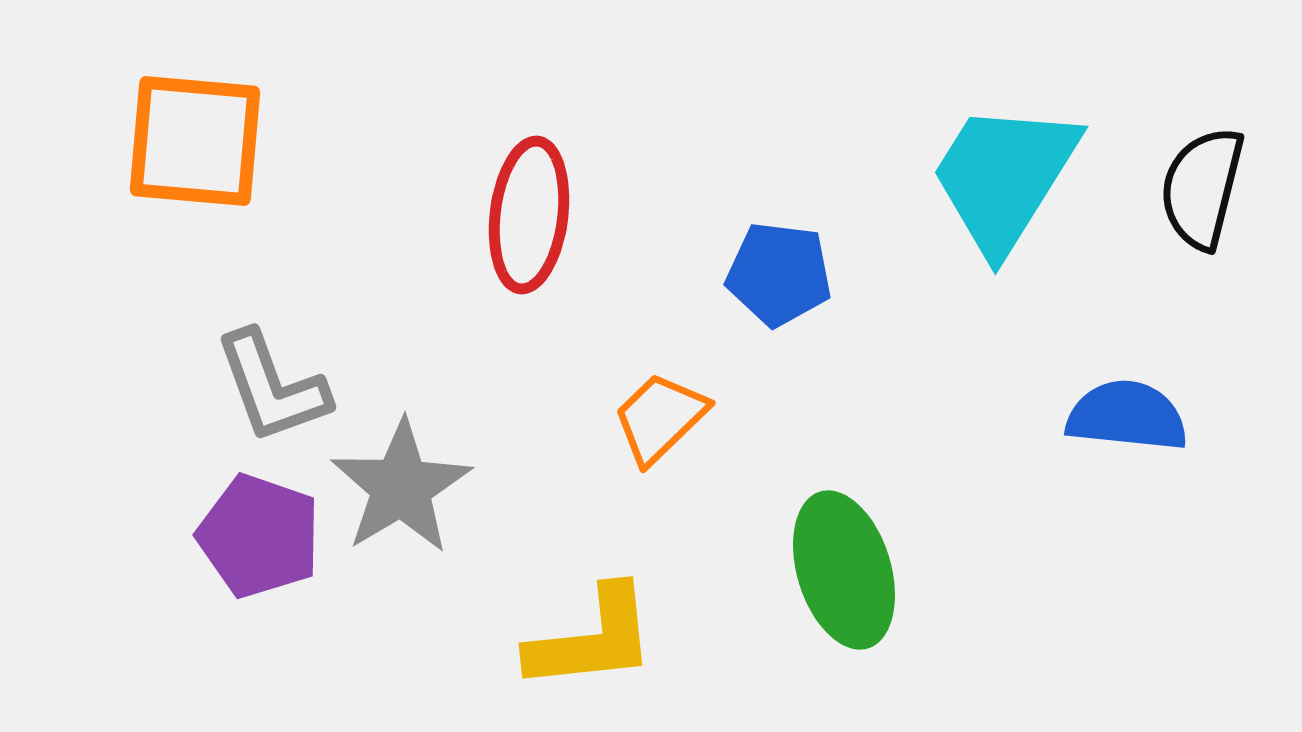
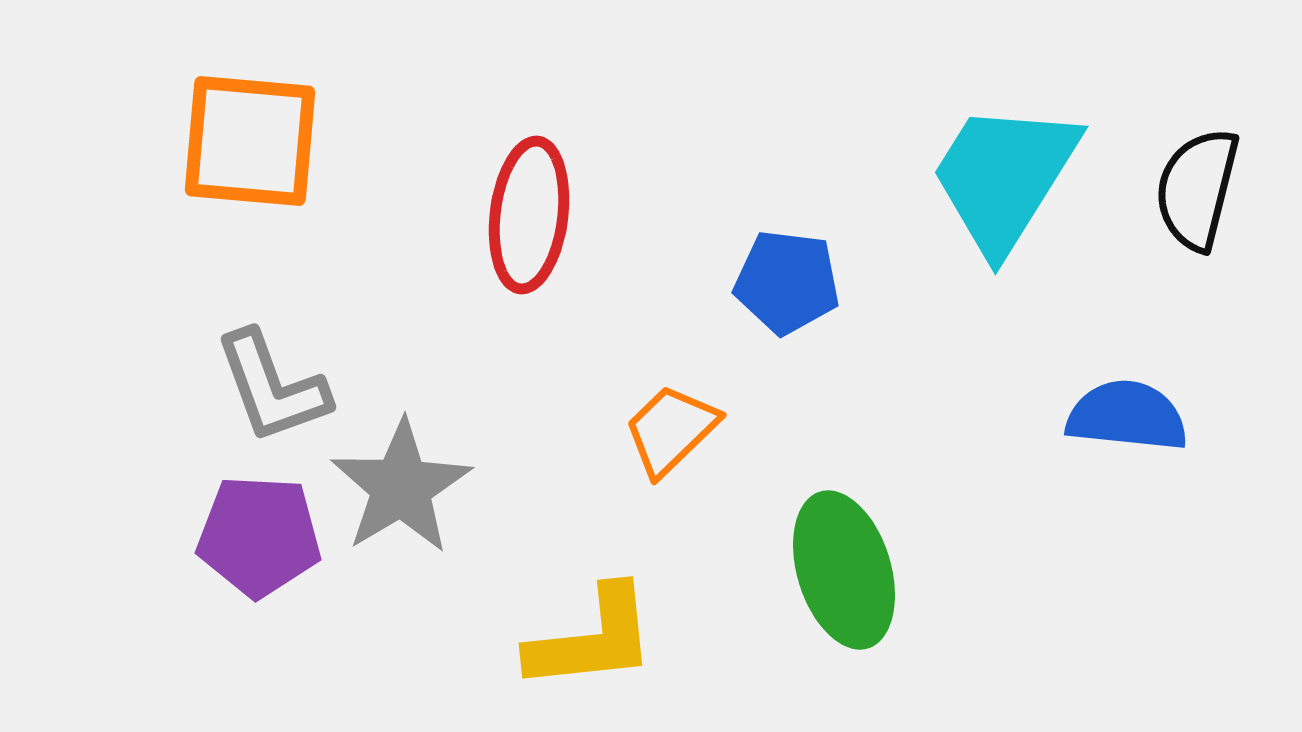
orange square: moved 55 px right
black semicircle: moved 5 px left, 1 px down
blue pentagon: moved 8 px right, 8 px down
orange trapezoid: moved 11 px right, 12 px down
purple pentagon: rotated 16 degrees counterclockwise
